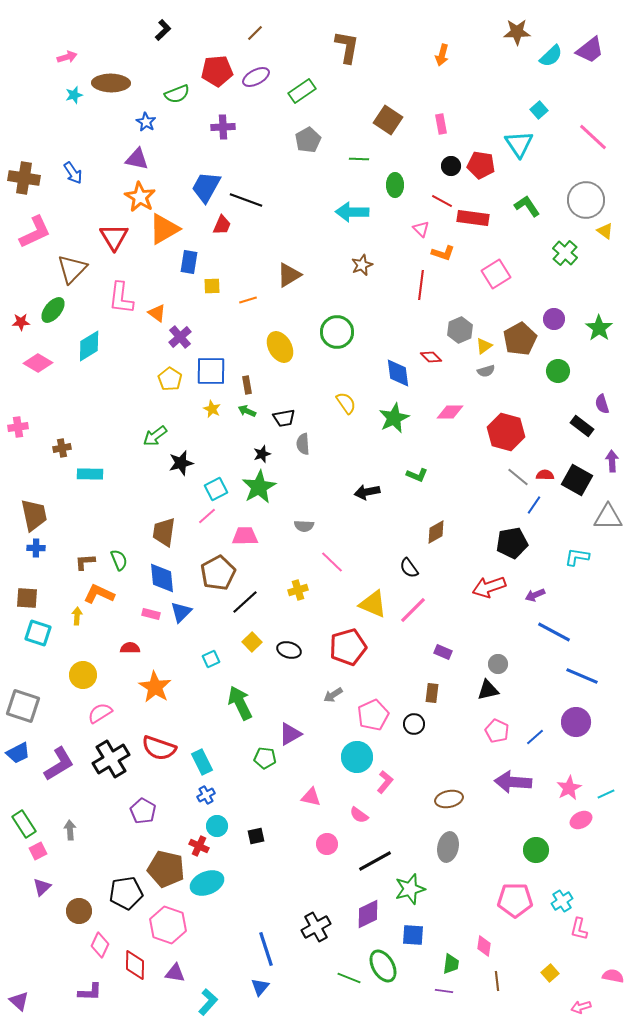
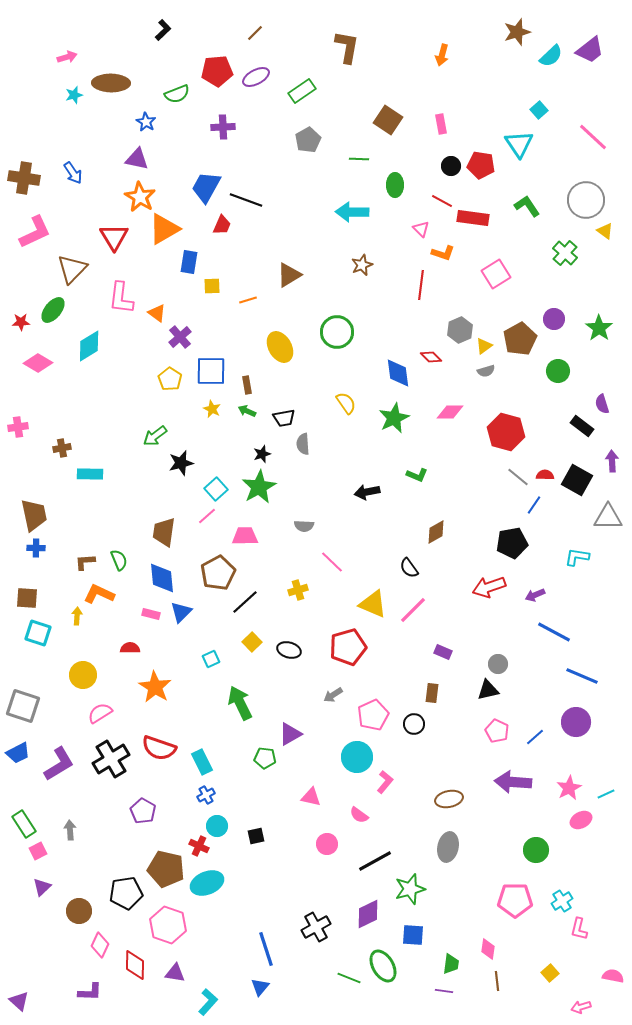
brown star at (517, 32): rotated 16 degrees counterclockwise
cyan square at (216, 489): rotated 15 degrees counterclockwise
pink diamond at (484, 946): moved 4 px right, 3 px down
